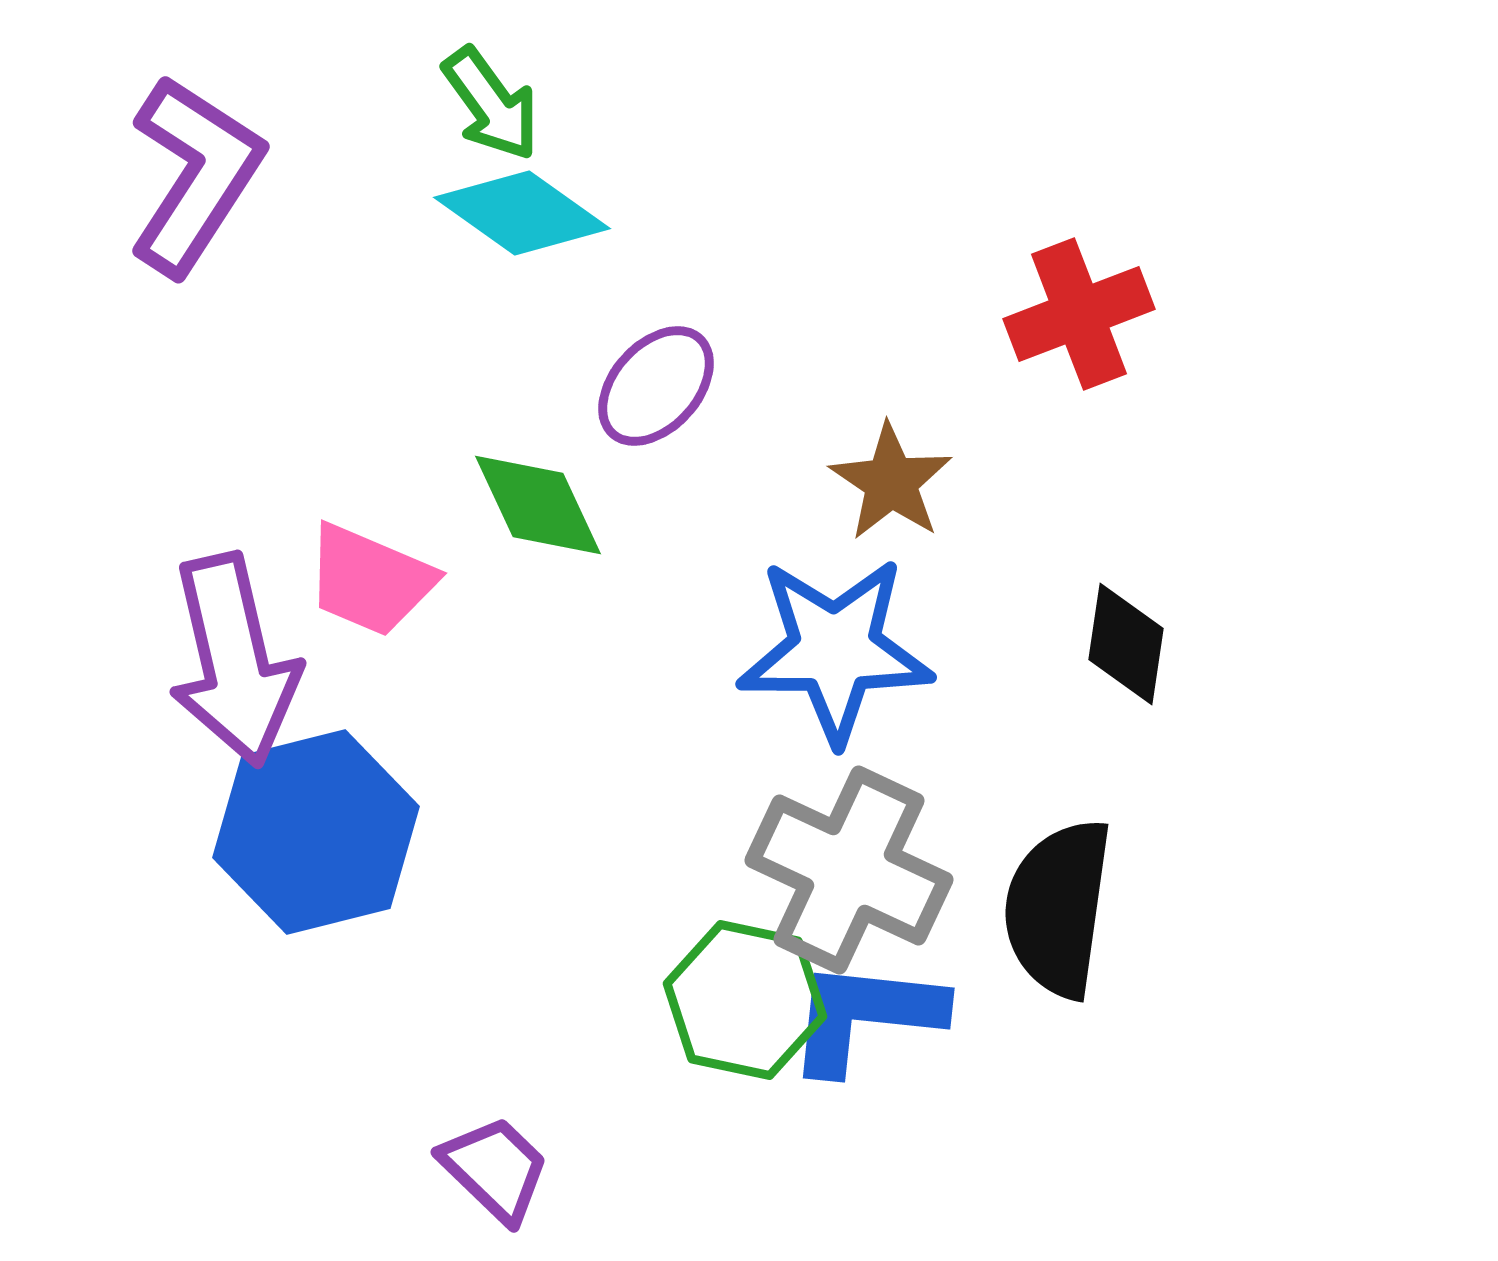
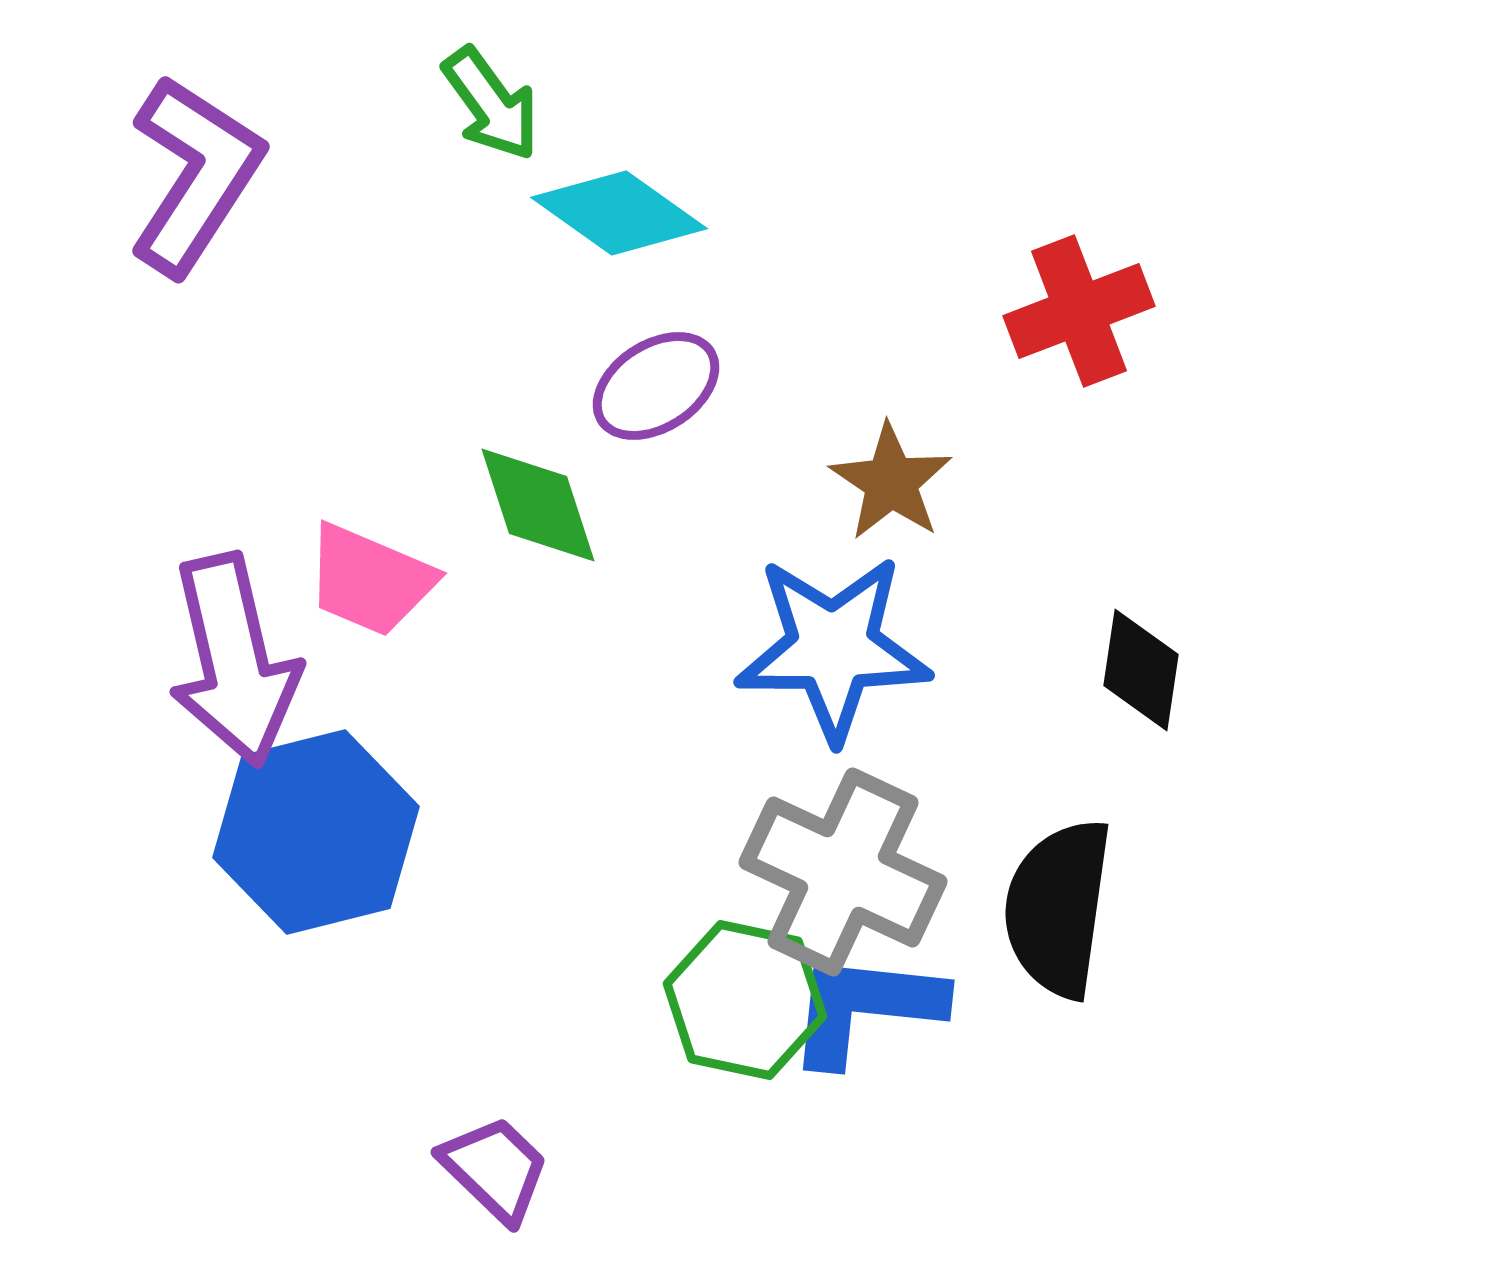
cyan diamond: moved 97 px right
red cross: moved 3 px up
purple ellipse: rotated 15 degrees clockwise
green diamond: rotated 7 degrees clockwise
black diamond: moved 15 px right, 26 px down
blue star: moved 2 px left, 2 px up
gray cross: moved 6 px left, 2 px down
blue L-shape: moved 8 px up
